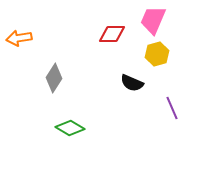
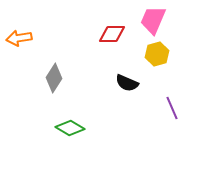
black semicircle: moved 5 px left
